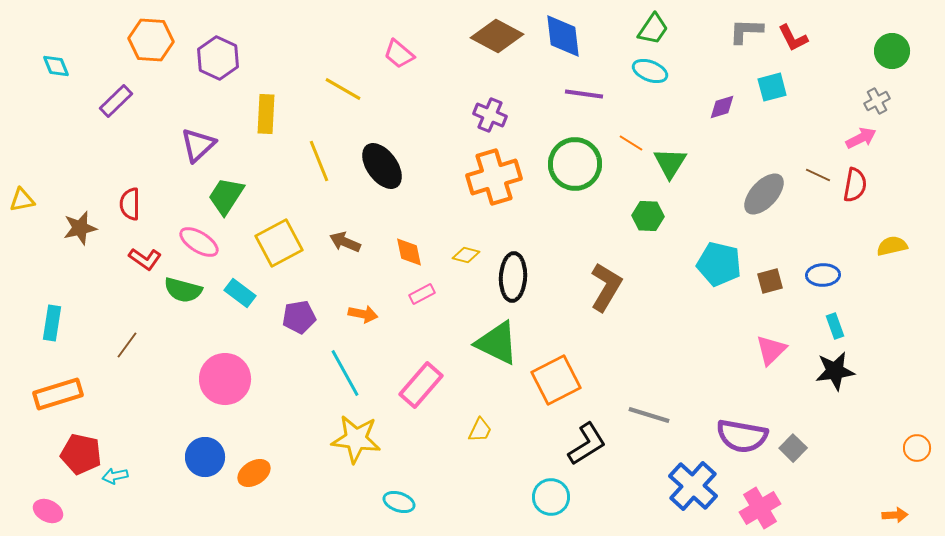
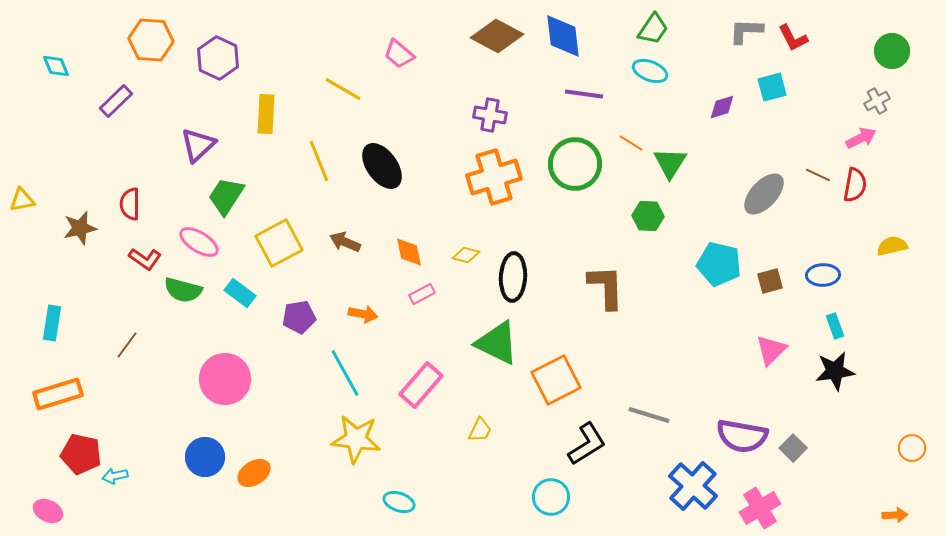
purple cross at (490, 115): rotated 12 degrees counterclockwise
brown L-shape at (606, 287): rotated 33 degrees counterclockwise
orange circle at (917, 448): moved 5 px left
